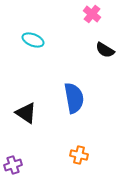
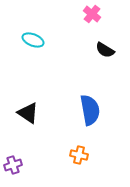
blue semicircle: moved 16 px right, 12 px down
black triangle: moved 2 px right
